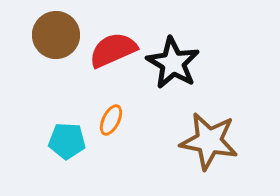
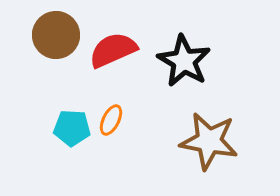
black star: moved 11 px right, 2 px up
cyan pentagon: moved 5 px right, 13 px up
